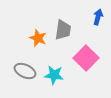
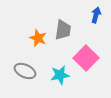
blue arrow: moved 2 px left, 2 px up
cyan star: moved 6 px right; rotated 18 degrees counterclockwise
